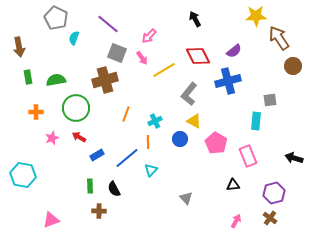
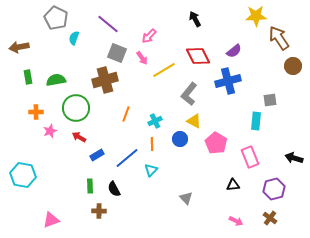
brown arrow at (19, 47): rotated 90 degrees clockwise
pink star at (52, 138): moved 2 px left, 7 px up
orange line at (148, 142): moved 4 px right, 2 px down
pink rectangle at (248, 156): moved 2 px right, 1 px down
purple hexagon at (274, 193): moved 4 px up
pink arrow at (236, 221): rotated 88 degrees clockwise
